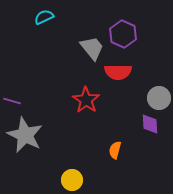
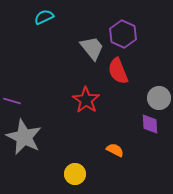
red semicircle: moved 1 px up; rotated 68 degrees clockwise
gray star: moved 1 px left, 2 px down
orange semicircle: rotated 102 degrees clockwise
yellow circle: moved 3 px right, 6 px up
